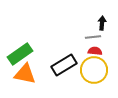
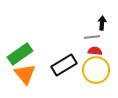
gray line: moved 1 px left
yellow circle: moved 2 px right
orange triangle: rotated 40 degrees clockwise
